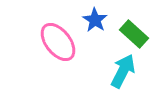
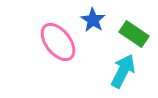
blue star: moved 2 px left
green rectangle: rotated 8 degrees counterclockwise
